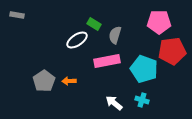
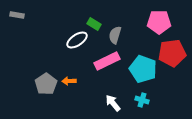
red pentagon: moved 2 px down
pink rectangle: rotated 15 degrees counterclockwise
cyan pentagon: moved 1 px left
gray pentagon: moved 2 px right, 3 px down
white arrow: moved 1 px left; rotated 12 degrees clockwise
